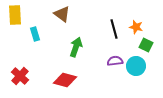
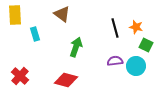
black line: moved 1 px right, 1 px up
red diamond: moved 1 px right
